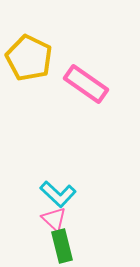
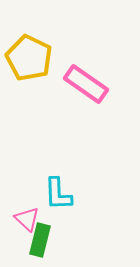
cyan L-shape: rotated 45 degrees clockwise
pink triangle: moved 27 px left
green rectangle: moved 22 px left, 6 px up; rotated 28 degrees clockwise
